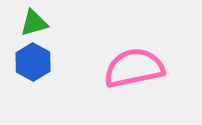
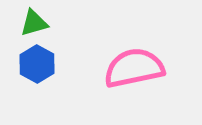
blue hexagon: moved 4 px right, 2 px down
